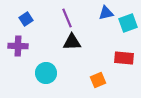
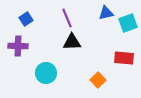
orange square: rotated 21 degrees counterclockwise
